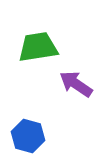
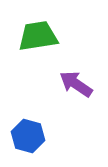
green trapezoid: moved 11 px up
